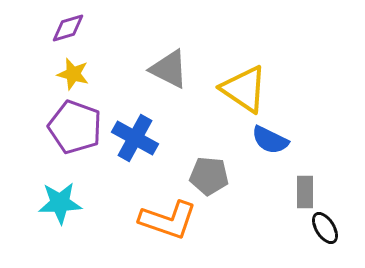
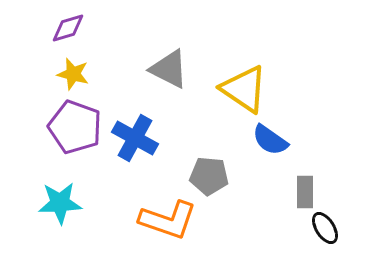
blue semicircle: rotated 9 degrees clockwise
